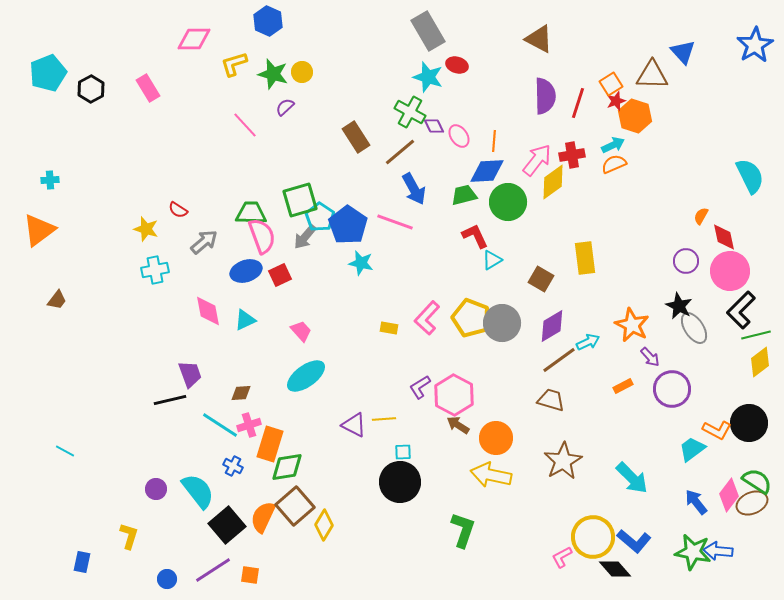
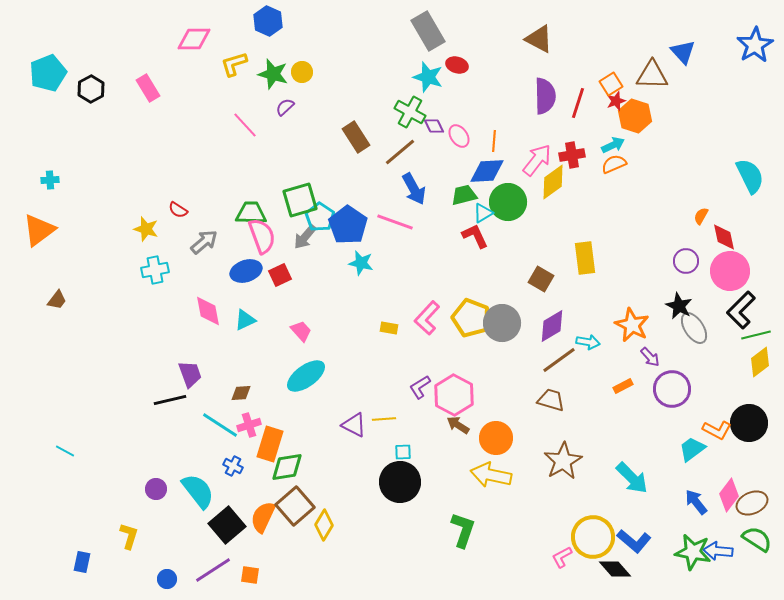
cyan triangle at (492, 260): moved 9 px left, 47 px up
cyan arrow at (588, 342): rotated 35 degrees clockwise
green semicircle at (757, 481): moved 58 px down
